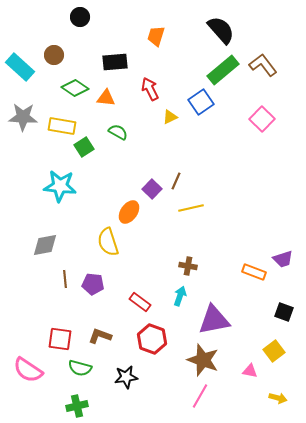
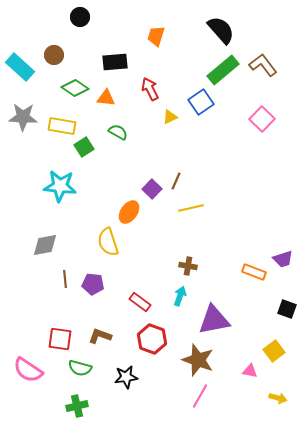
black square at (284, 312): moved 3 px right, 3 px up
brown star at (203, 360): moved 5 px left
